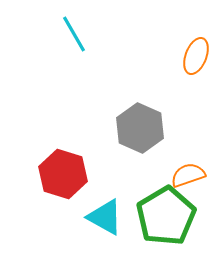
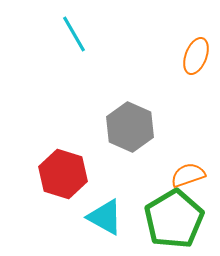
gray hexagon: moved 10 px left, 1 px up
green pentagon: moved 8 px right, 3 px down
